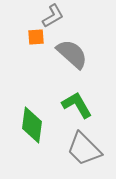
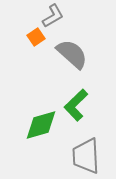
orange square: rotated 30 degrees counterclockwise
green L-shape: moved 1 px left; rotated 104 degrees counterclockwise
green diamond: moved 9 px right; rotated 66 degrees clockwise
gray trapezoid: moved 2 px right, 7 px down; rotated 42 degrees clockwise
